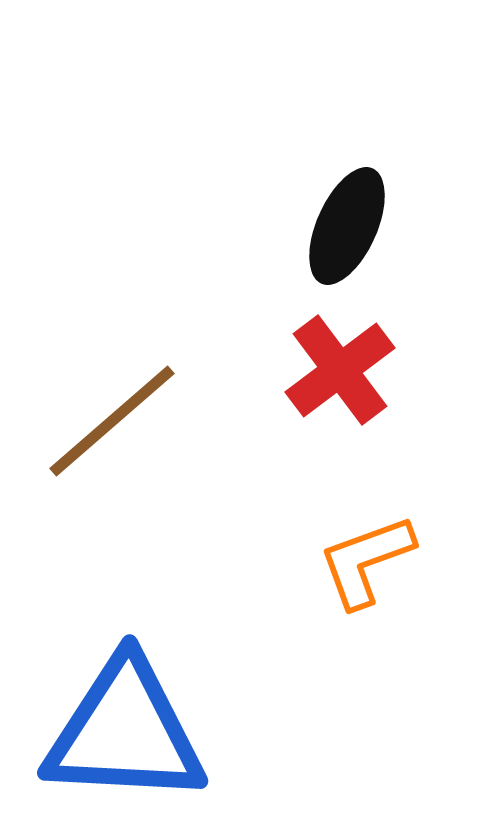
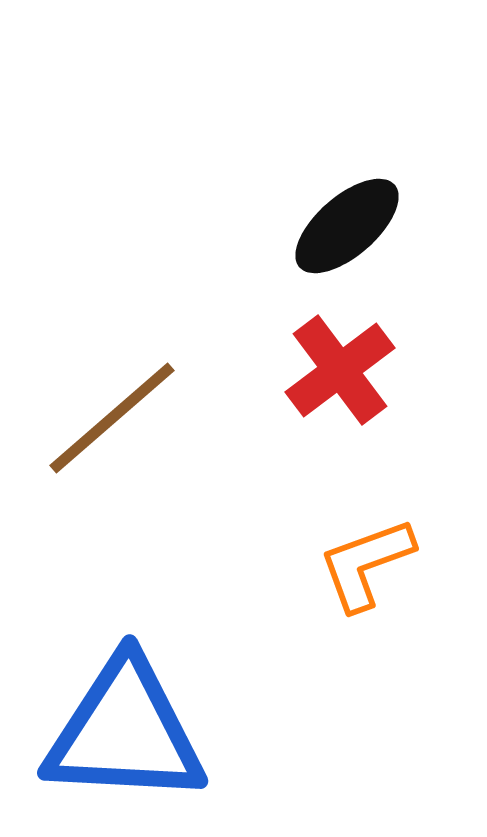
black ellipse: rotated 25 degrees clockwise
brown line: moved 3 px up
orange L-shape: moved 3 px down
